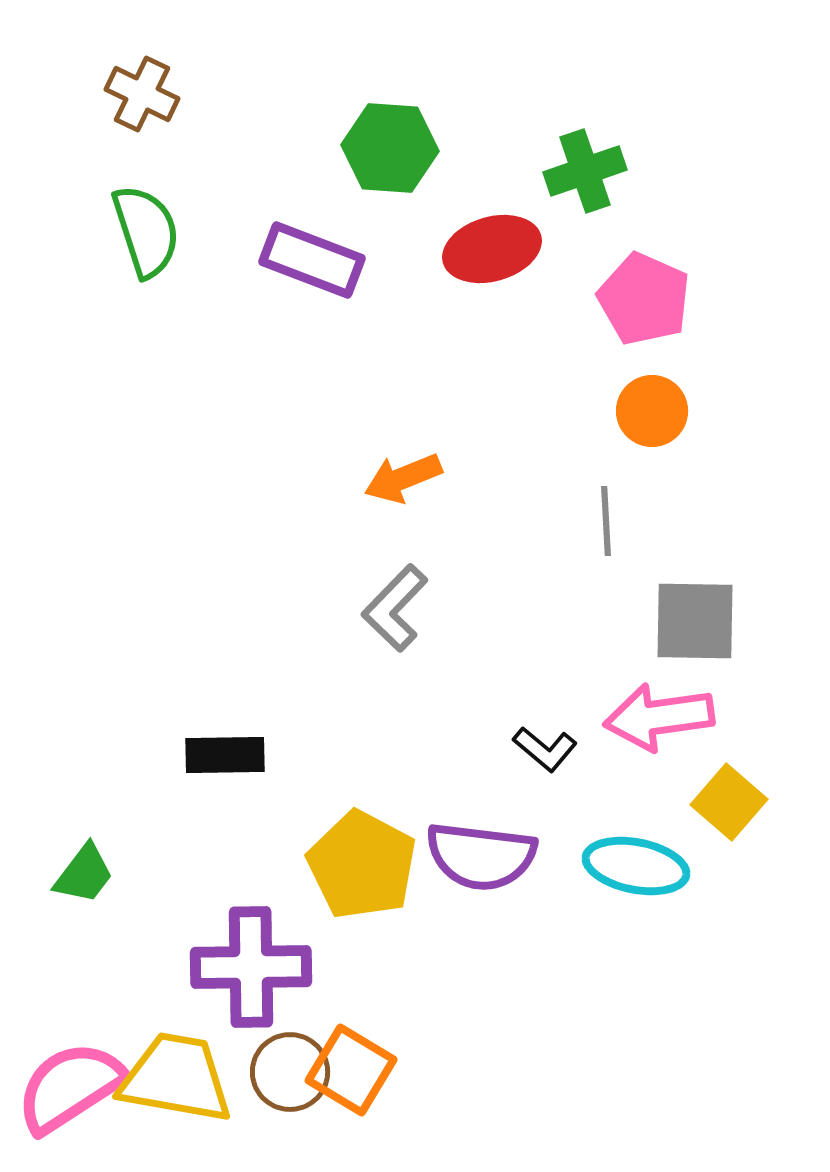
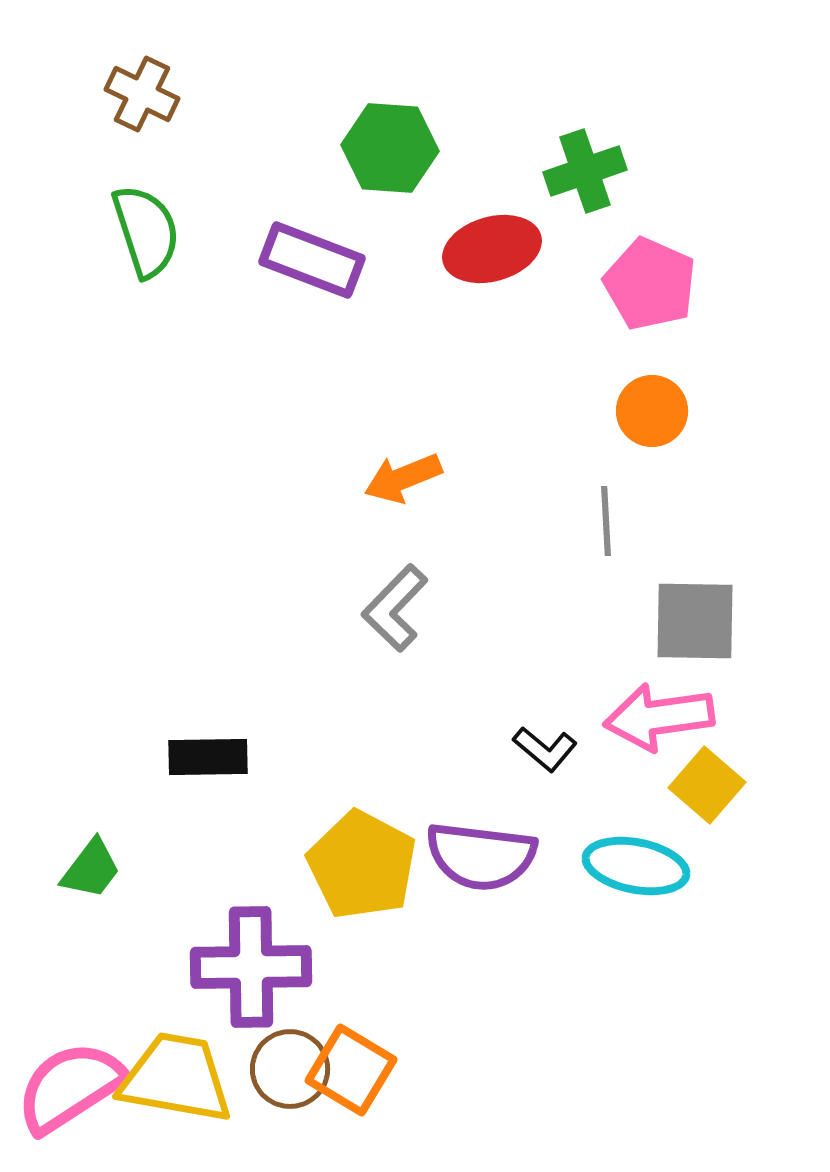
pink pentagon: moved 6 px right, 15 px up
black rectangle: moved 17 px left, 2 px down
yellow square: moved 22 px left, 17 px up
green trapezoid: moved 7 px right, 5 px up
brown circle: moved 3 px up
